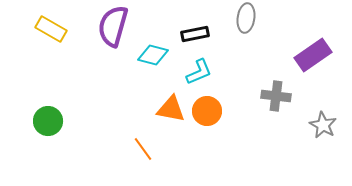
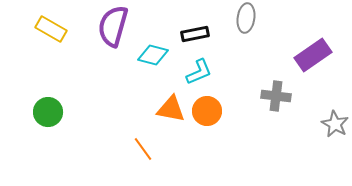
green circle: moved 9 px up
gray star: moved 12 px right, 1 px up
